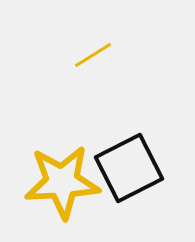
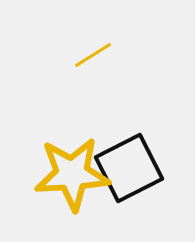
yellow star: moved 10 px right, 8 px up
